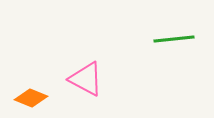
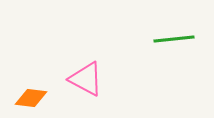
orange diamond: rotated 16 degrees counterclockwise
